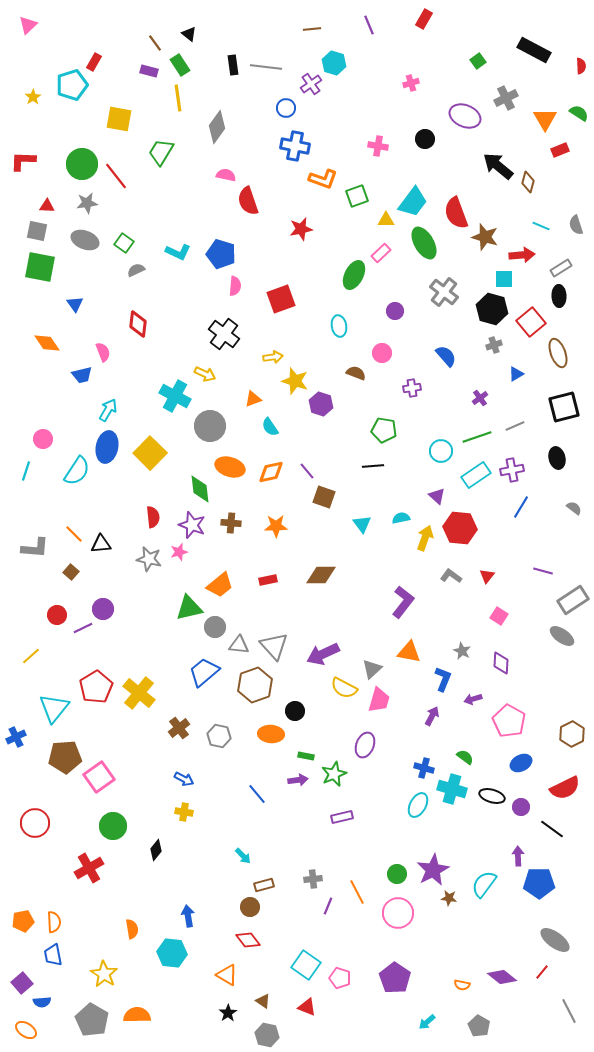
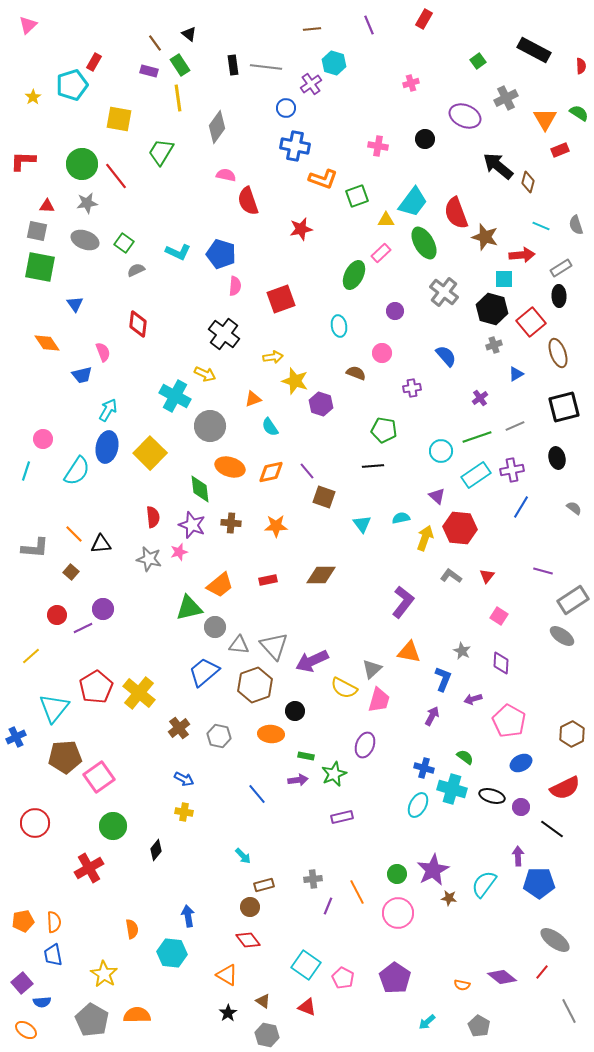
purple arrow at (323, 654): moved 11 px left, 7 px down
pink pentagon at (340, 978): moved 3 px right; rotated 10 degrees clockwise
